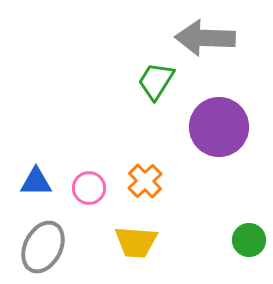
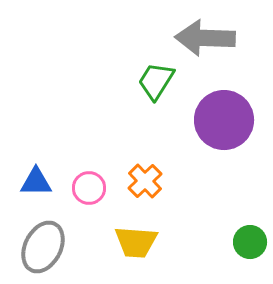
purple circle: moved 5 px right, 7 px up
green circle: moved 1 px right, 2 px down
